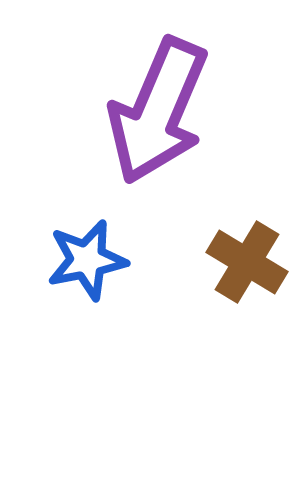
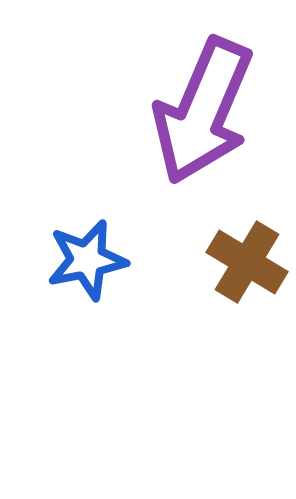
purple arrow: moved 45 px right
